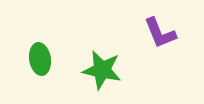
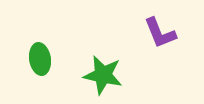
green star: moved 1 px right, 5 px down
